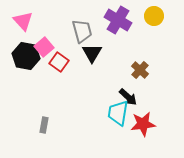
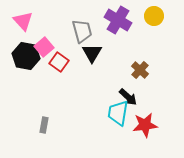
red star: moved 2 px right, 1 px down
